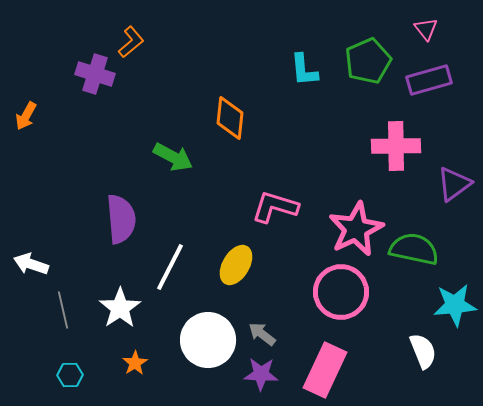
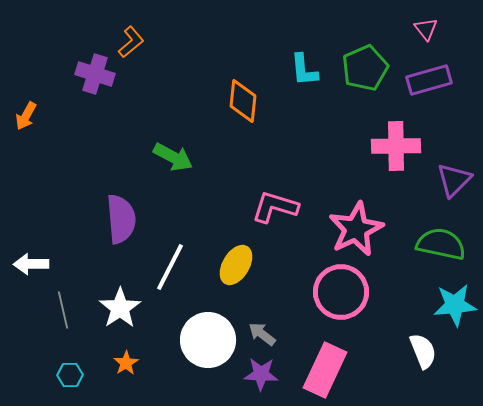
green pentagon: moved 3 px left, 7 px down
orange diamond: moved 13 px right, 17 px up
purple triangle: moved 4 px up; rotated 9 degrees counterclockwise
green semicircle: moved 27 px right, 5 px up
white arrow: rotated 20 degrees counterclockwise
orange star: moved 9 px left
